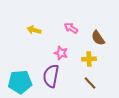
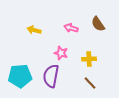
pink arrow: rotated 16 degrees counterclockwise
brown semicircle: moved 14 px up
cyan pentagon: moved 6 px up
